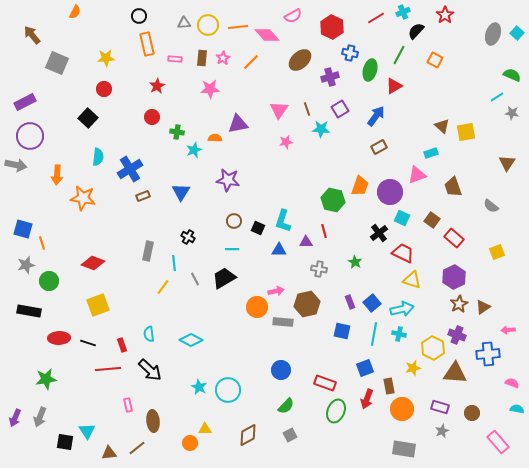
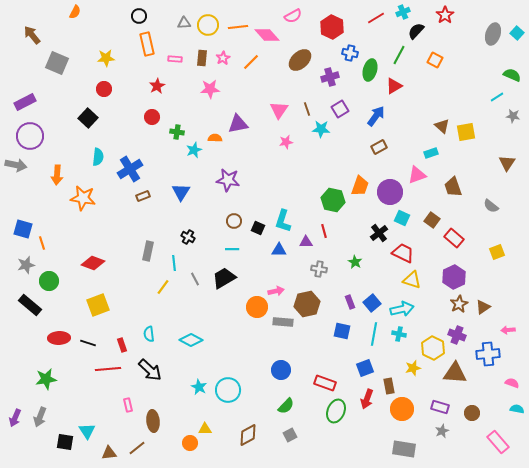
gray star at (512, 113): moved 1 px right, 3 px down
black rectangle at (29, 311): moved 1 px right, 6 px up; rotated 30 degrees clockwise
